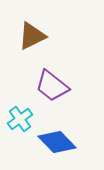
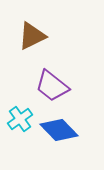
blue diamond: moved 2 px right, 12 px up
